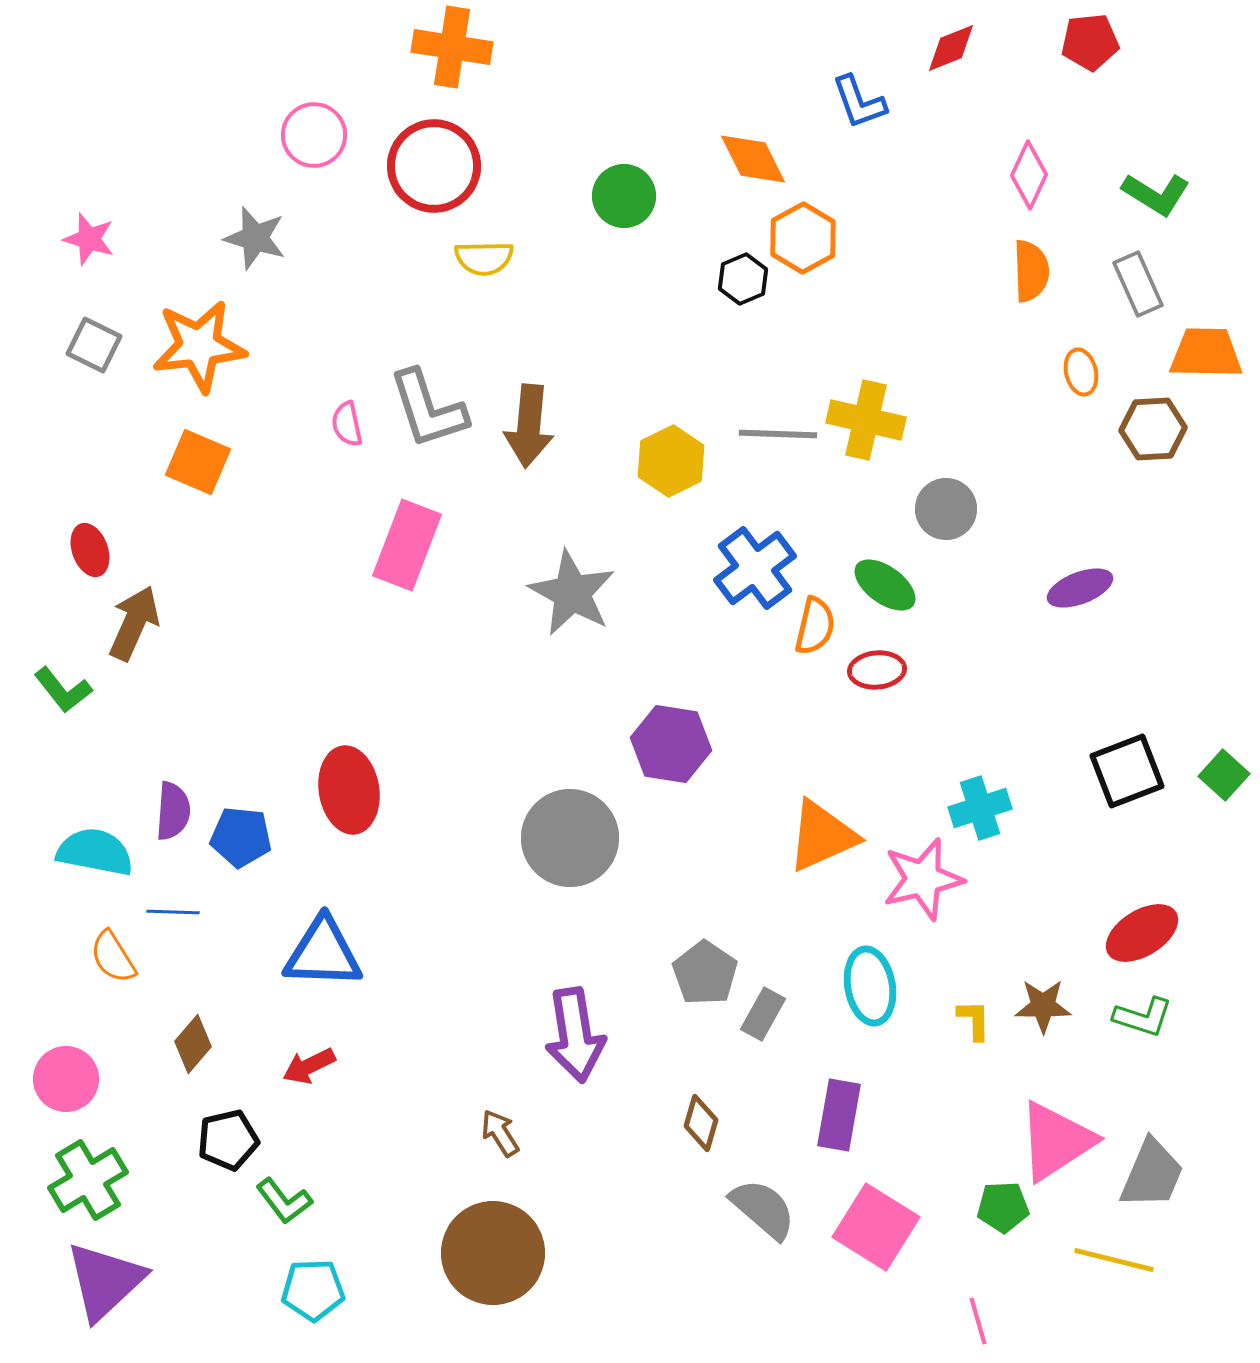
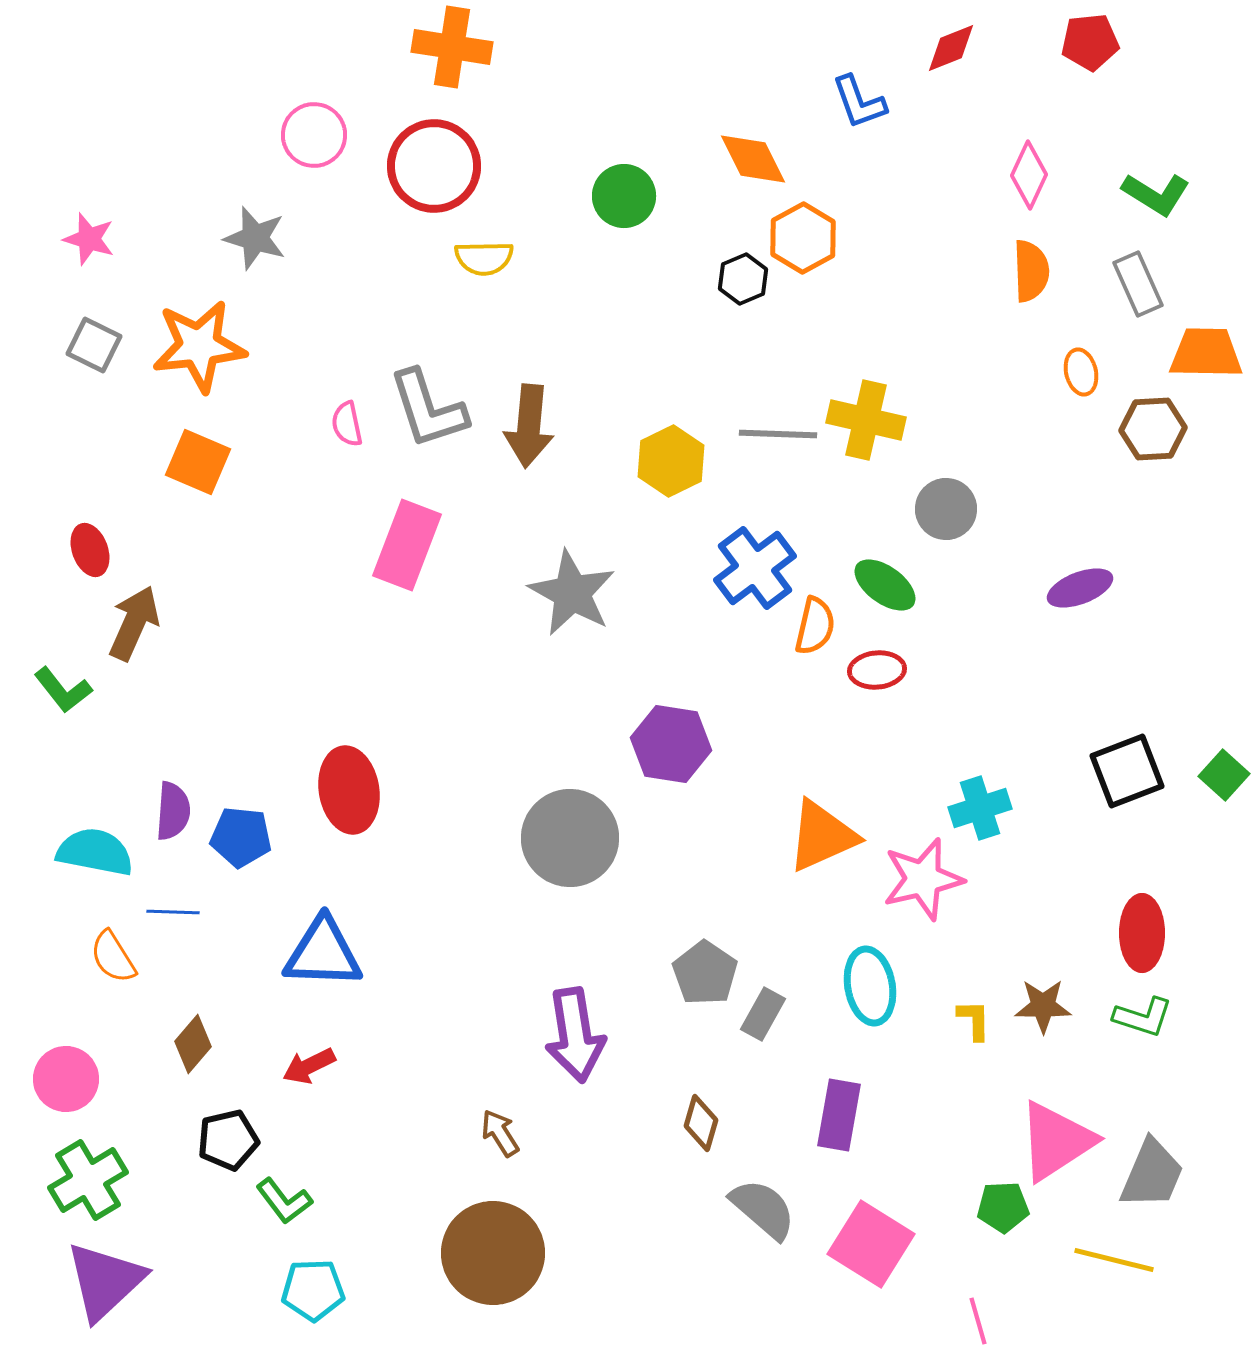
red ellipse at (1142, 933): rotated 58 degrees counterclockwise
pink square at (876, 1227): moved 5 px left, 17 px down
